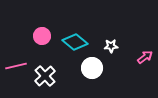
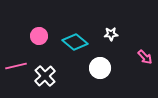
pink circle: moved 3 px left
white star: moved 12 px up
pink arrow: rotated 84 degrees clockwise
white circle: moved 8 px right
